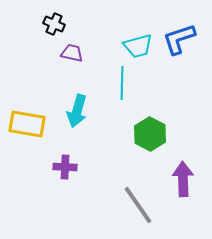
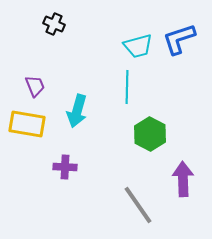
purple trapezoid: moved 37 px left, 33 px down; rotated 55 degrees clockwise
cyan line: moved 5 px right, 4 px down
